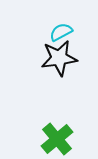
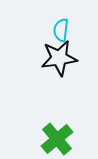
cyan semicircle: moved 2 px up; rotated 55 degrees counterclockwise
